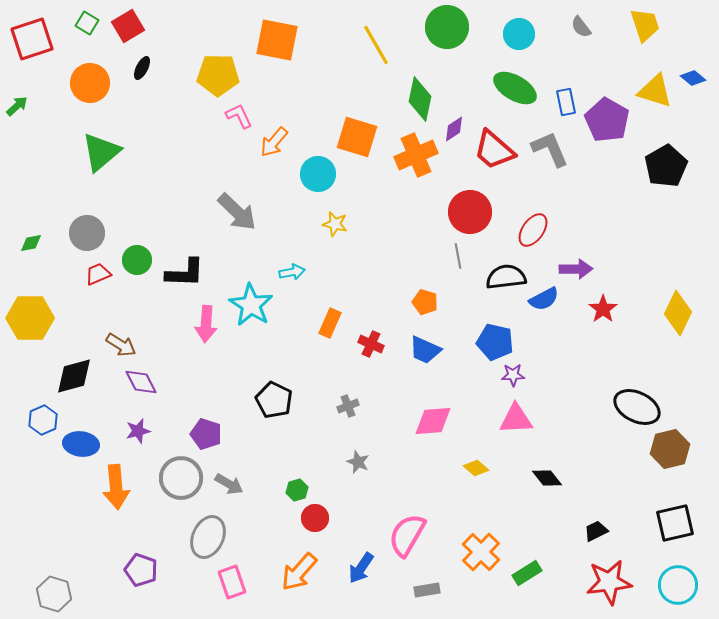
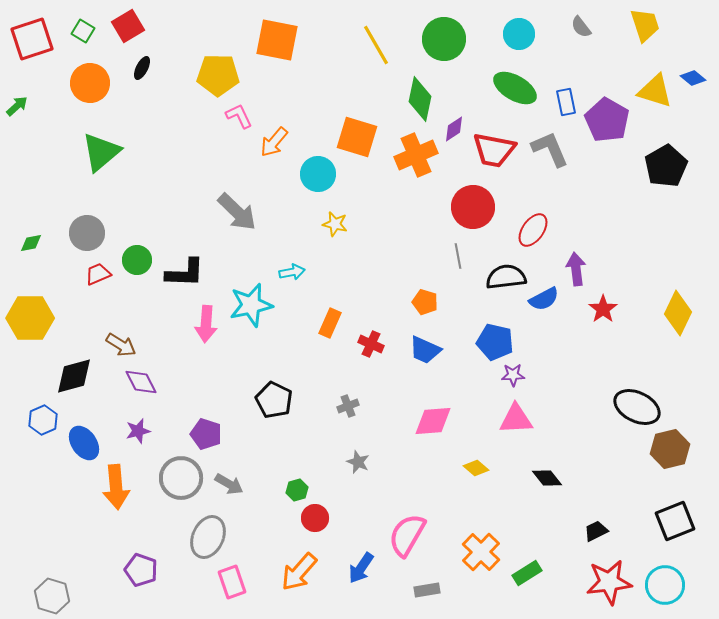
green square at (87, 23): moved 4 px left, 8 px down
green circle at (447, 27): moved 3 px left, 12 px down
red trapezoid at (494, 150): rotated 30 degrees counterclockwise
red circle at (470, 212): moved 3 px right, 5 px up
purple arrow at (576, 269): rotated 96 degrees counterclockwise
cyan star at (251, 305): rotated 27 degrees clockwise
blue ellipse at (81, 444): moved 3 px right, 1 px up; rotated 48 degrees clockwise
black square at (675, 523): moved 2 px up; rotated 9 degrees counterclockwise
cyan circle at (678, 585): moved 13 px left
gray hexagon at (54, 594): moved 2 px left, 2 px down
